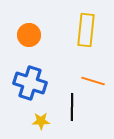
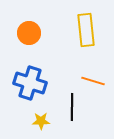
yellow rectangle: rotated 12 degrees counterclockwise
orange circle: moved 2 px up
